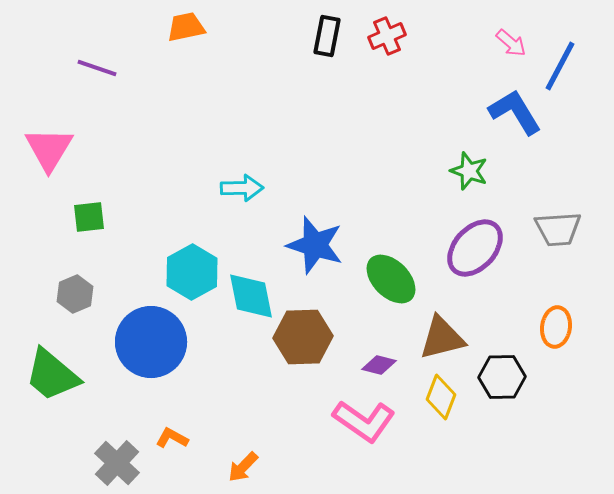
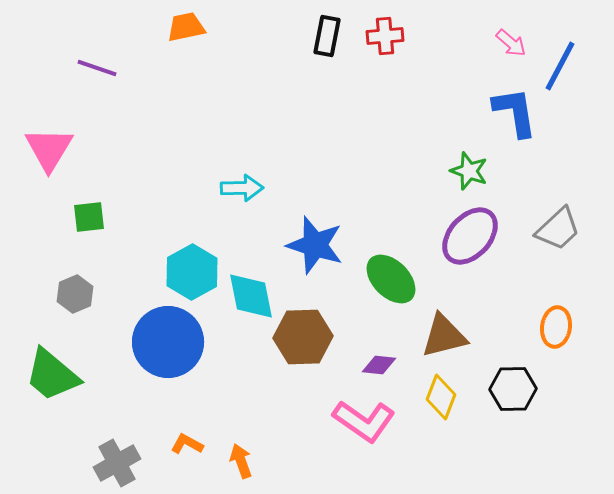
red cross: moved 2 px left; rotated 18 degrees clockwise
blue L-shape: rotated 22 degrees clockwise
gray trapezoid: rotated 39 degrees counterclockwise
purple ellipse: moved 5 px left, 12 px up
brown triangle: moved 2 px right, 2 px up
blue circle: moved 17 px right
purple diamond: rotated 8 degrees counterclockwise
black hexagon: moved 11 px right, 12 px down
orange L-shape: moved 15 px right, 6 px down
gray cross: rotated 18 degrees clockwise
orange arrow: moved 2 px left, 6 px up; rotated 116 degrees clockwise
